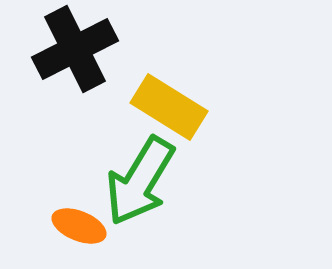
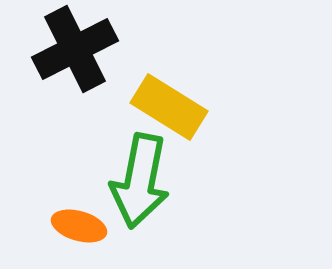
green arrow: rotated 20 degrees counterclockwise
orange ellipse: rotated 6 degrees counterclockwise
